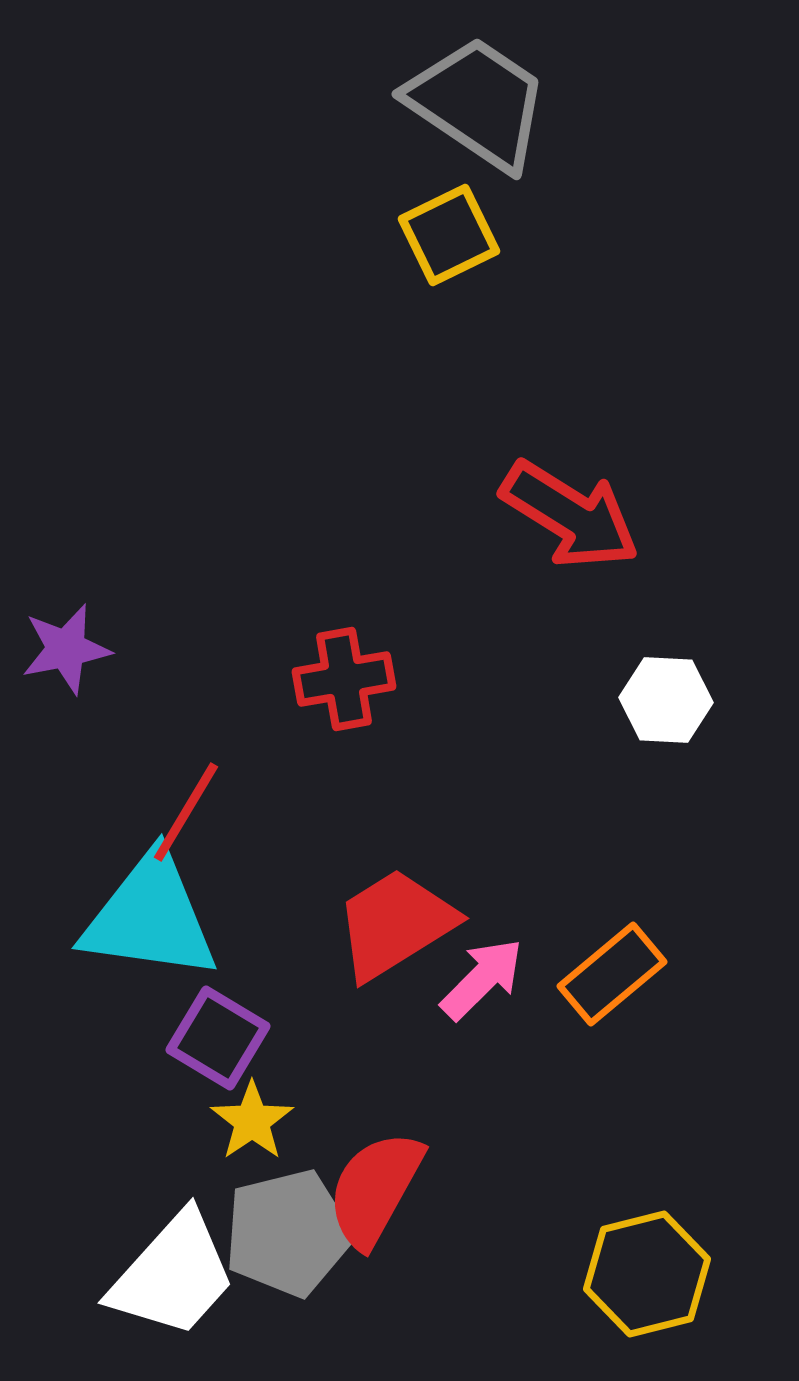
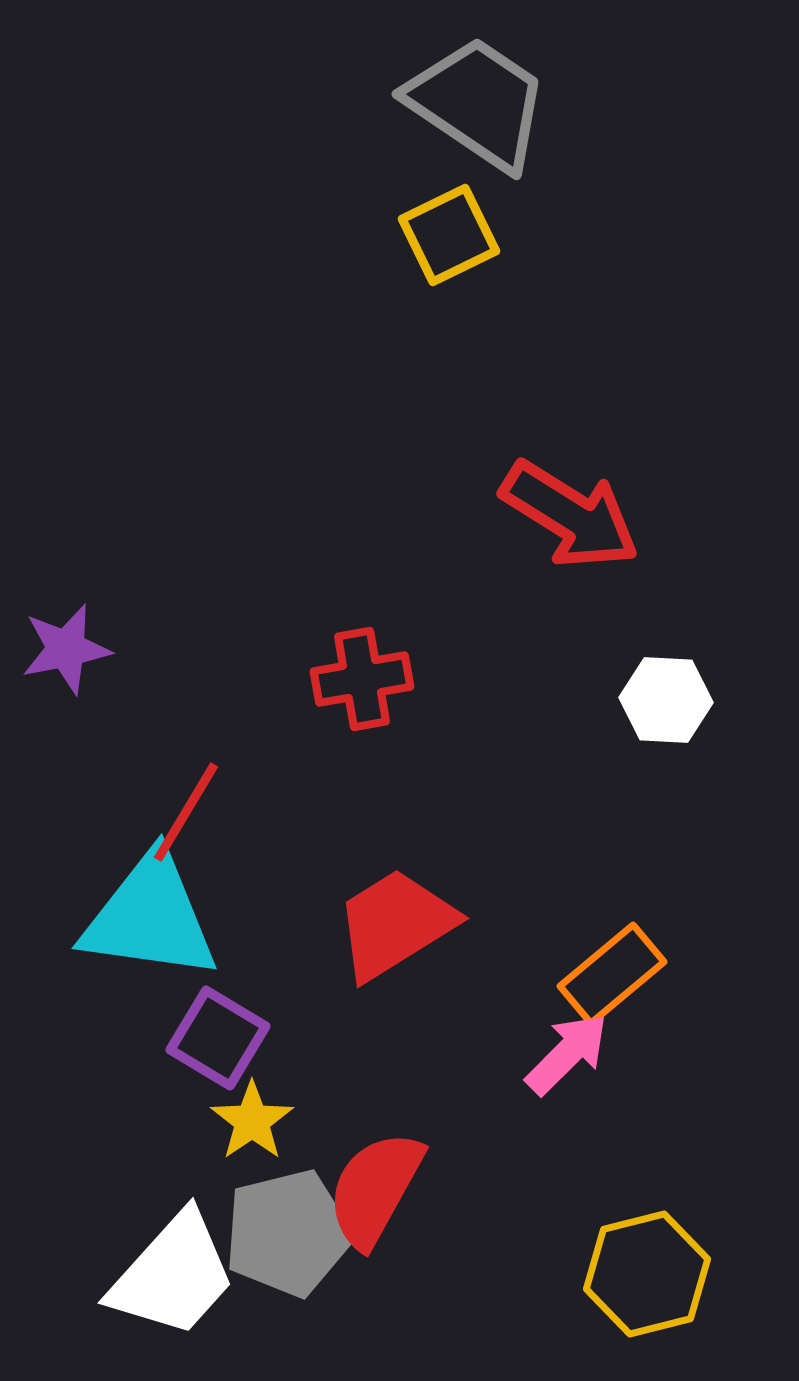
red cross: moved 18 px right
pink arrow: moved 85 px right, 75 px down
